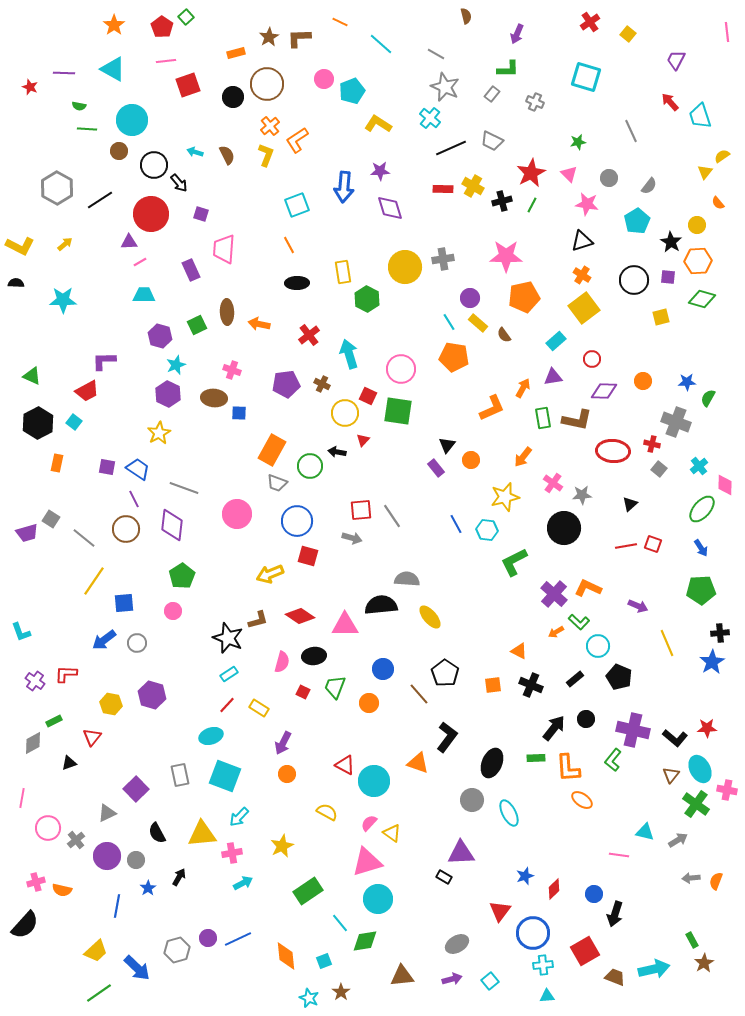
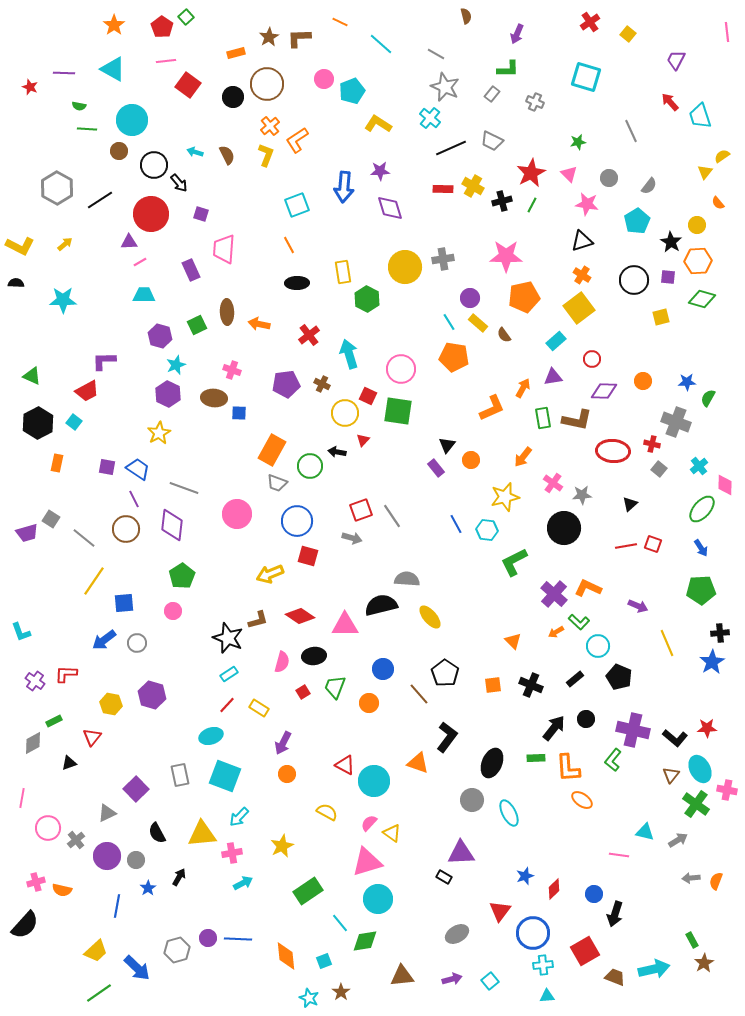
red square at (188, 85): rotated 35 degrees counterclockwise
yellow square at (584, 308): moved 5 px left
red square at (361, 510): rotated 15 degrees counterclockwise
black semicircle at (381, 605): rotated 8 degrees counterclockwise
orange triangle at (519, 651): moved 6 px left, 10 px up; rotated 18 degrees clockwise
red square at (303, 692): rotated 32 degrees clockwise
blue line at (238, 939): rotated 28 degrees clockwise
gray ellipse at (457, 944): moved 10 px up
